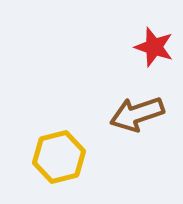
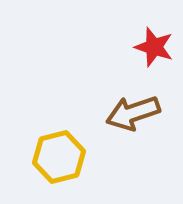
brown arrow: moved 4 px left, 1 px up
